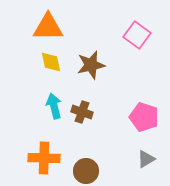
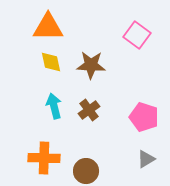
brown star: rotated 16 degrees clockwise
brown cross: moved 7 px right, 2 px up; rotated 35 degrees clockwise
